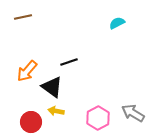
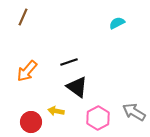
brown line: rotated 54 degrees counterclockwise
black triangle: moved 25 px right
gray arrow: moved 1 px right, 1 px up
